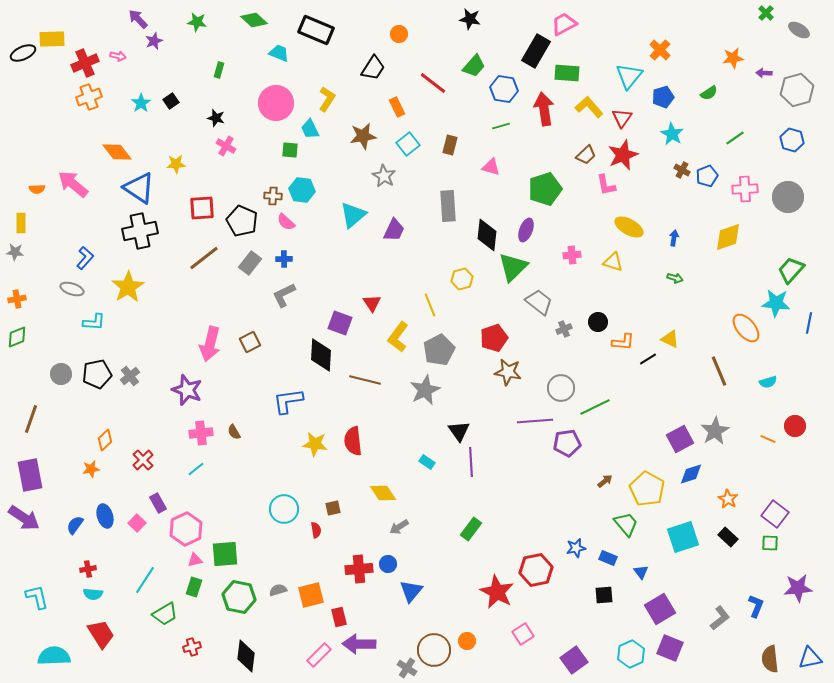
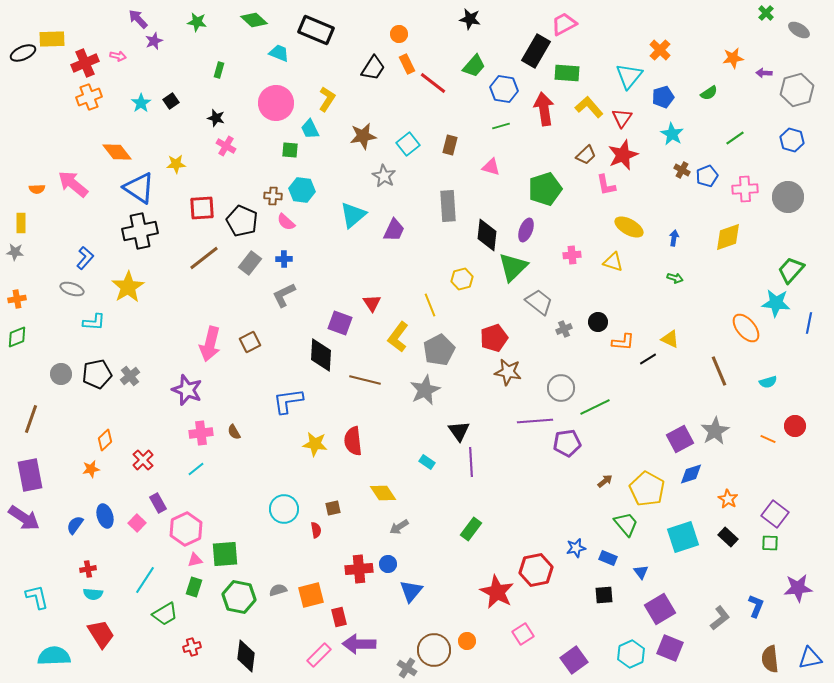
orange rectangle at (397, 107): moved 10 px right, 43 px up
